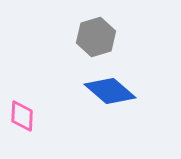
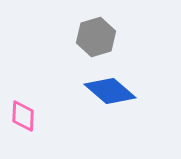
pink diamond: moved 1 px right
